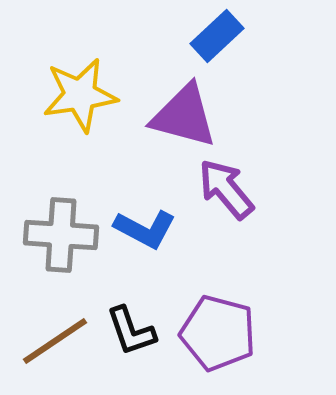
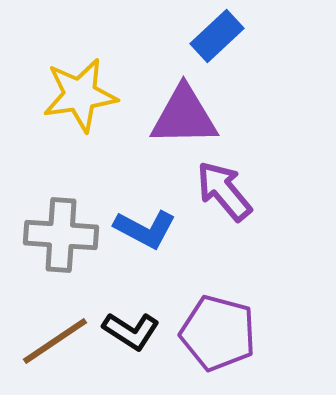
purple triangle: rotated 16 degrees counterclockwise
purple arrow: moved 2 px left, 2 px down
black L-shape: rotated 38 degrees counterclockwise
